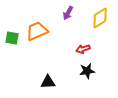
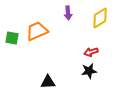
purple arrow: rotated 32 degrees counterclockwise
red arrow: moved 8 px right, 3 px down
black star: moved 2 px right
